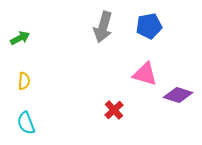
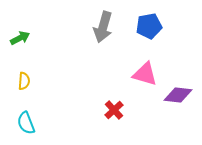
purple diamond: rotated 12 degrees counterclockwise
